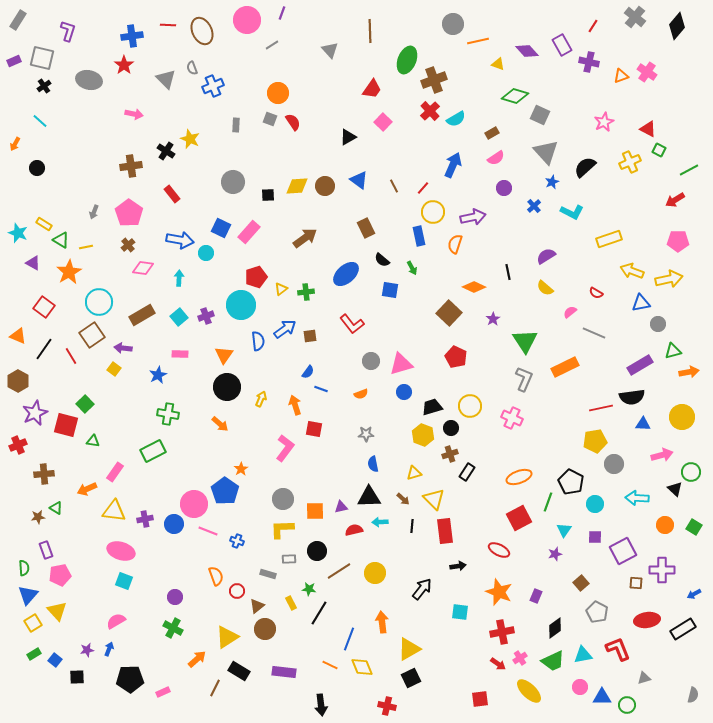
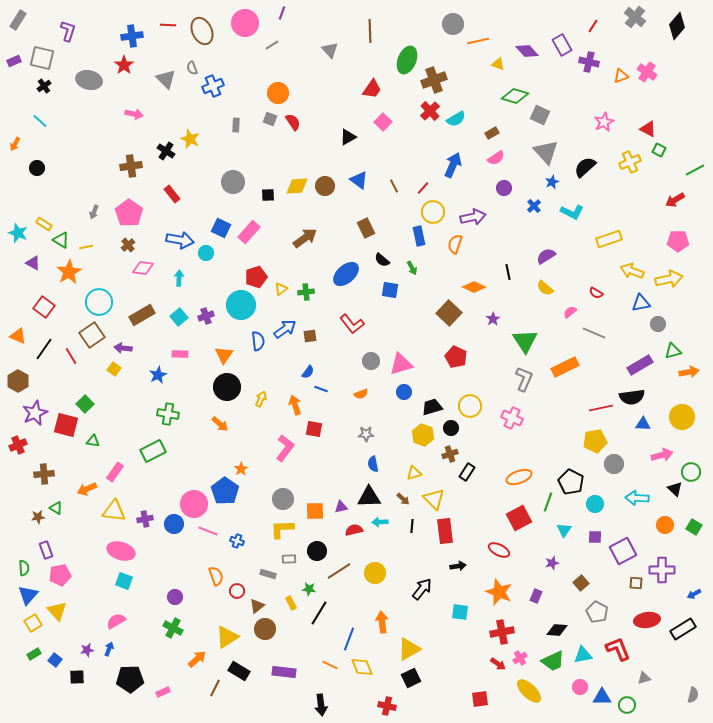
pink circle at (247, 20): moved 2 px left, 3 px down
green line at (689, 170): moved 6 px right
purple star at (555, 554): moved 3 px left, 9 px down
black diamond at (555, 628): moved 2 px right, 2 px down; rotated 40 degrees clockwise
